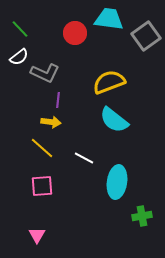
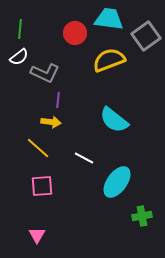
green line: rotated 48 degrees clockwise
yellow semicircle: moved 22 px up
yellow line: moved 4 px left
cyan ellipse: rotated 28 degrees clockwise
